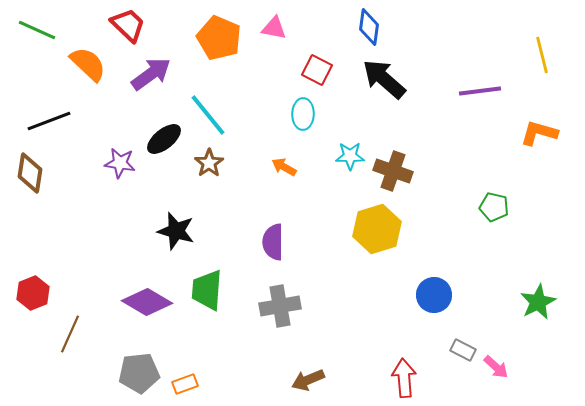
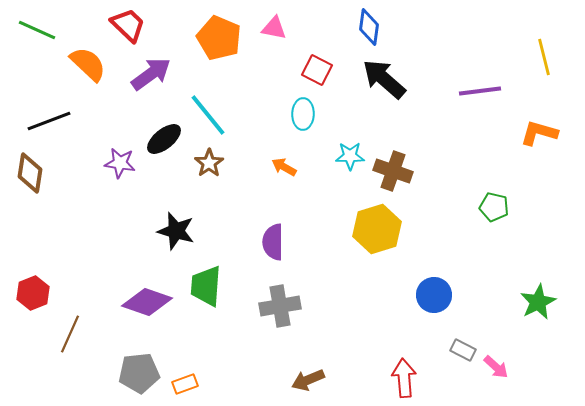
yellow line: moved 2 px right, 2 px down
green trapezoid: moved 1 px left, 4 px up
purple diamond: rotated 12 degrees counterclockwise
